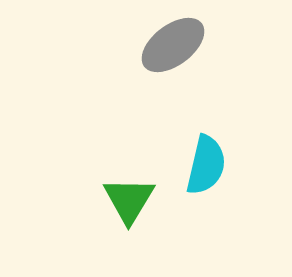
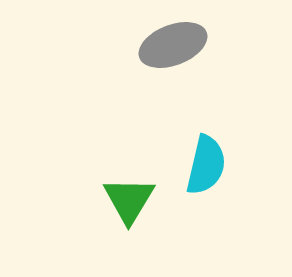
gray ellipse: rotated 16 degrees clockwise
